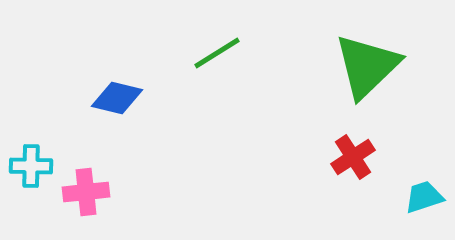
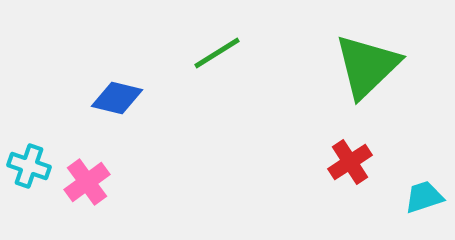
red cross: moved 3 px left, 5 px down
cyan cross: moved 2 px left; rotated 18 degrees clockwise
pink cross: moved 1 px right, 10 px up; rotated 30 degrees counterclockwise
